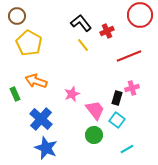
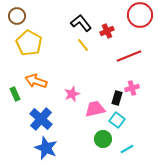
pink trapezoid: moved 1 px up; rotated 65 degrees counterclockwise
green circle: moved 9 px right, 4 px down
